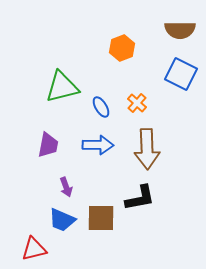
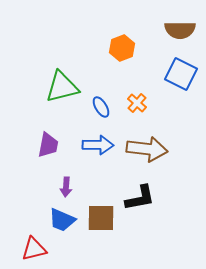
brown arrow: rotated 81 degrees counterclockwise
purple arrow: rotated 24 degrees clockwise
